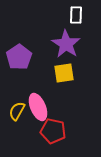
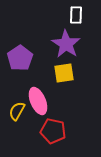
purple pentagon: moved 1 px right, 1 px down
pink ellipse: moved 6 px up
